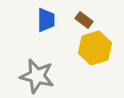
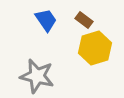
blue trapezoid: rotated 35 degrees counterclockwise
